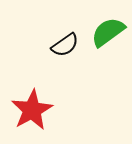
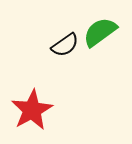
green semicircle: moved 8 px left
